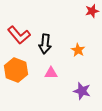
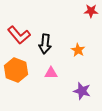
red star: moved 1 px left; rotated 16 degrees clockwise
